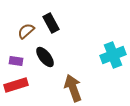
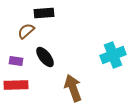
black rectangle: moved 7 px left, 10 px up; rotated 66 degrees counterclockwise
red rectangle: rotated 15 degrees clockwise
